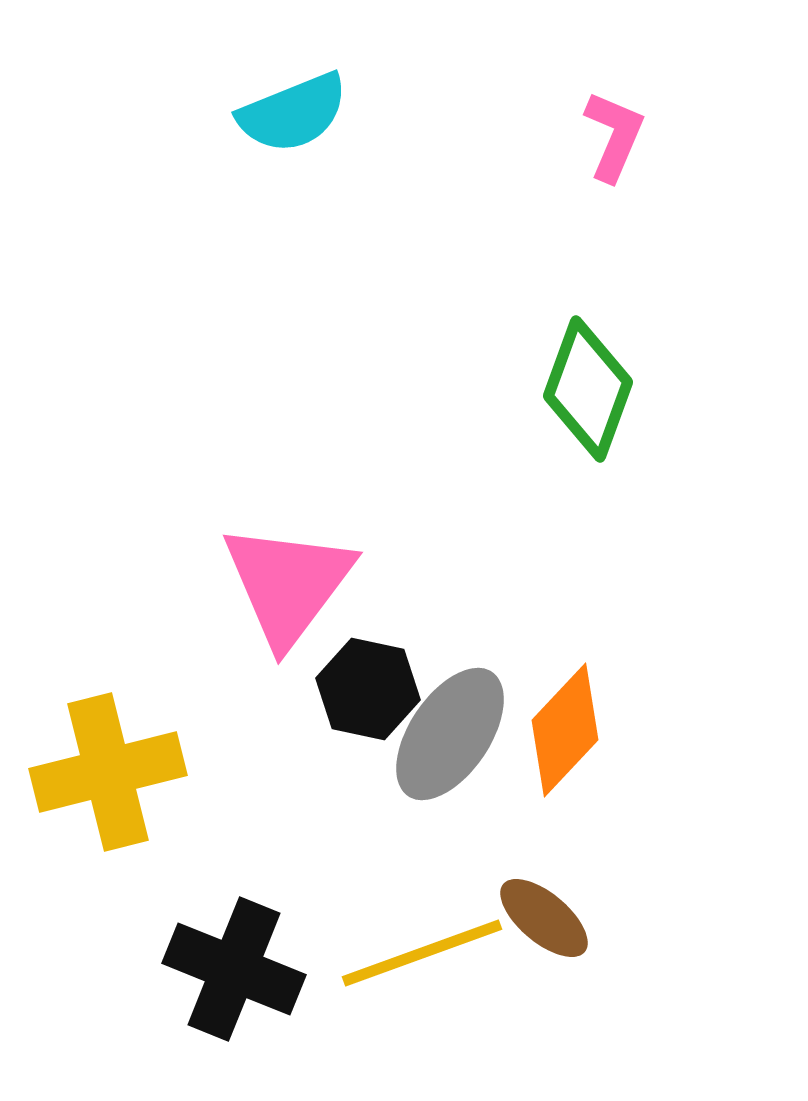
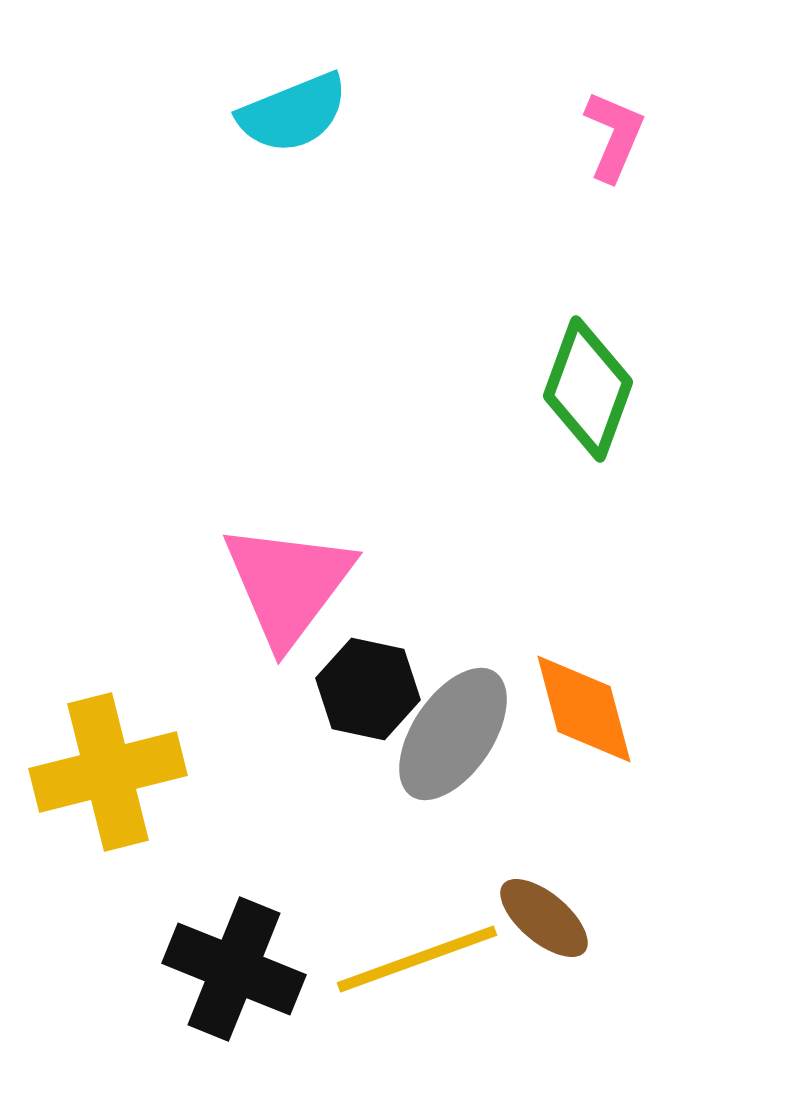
orange diamond: moved 19 px right, 21 px up; rotated 58 degrees counterclockwise
gray ellipse: moved 3 px right
yellow line: moved 5 px left, 6 px down
